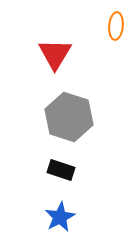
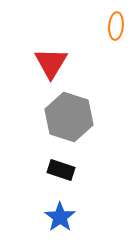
red triangle: moved 4 px left, 9 px down
blue star: rotated 8 degrees counterclockwise
